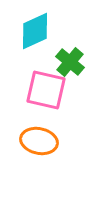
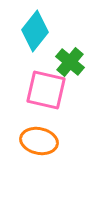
cyan diamond: rotated 27 degrees counterclockwise
